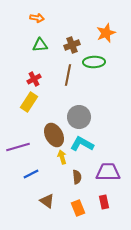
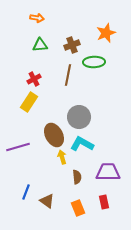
blue line: moved 5 px left, 18 px down; rotated 42 degrees counterclockwise
